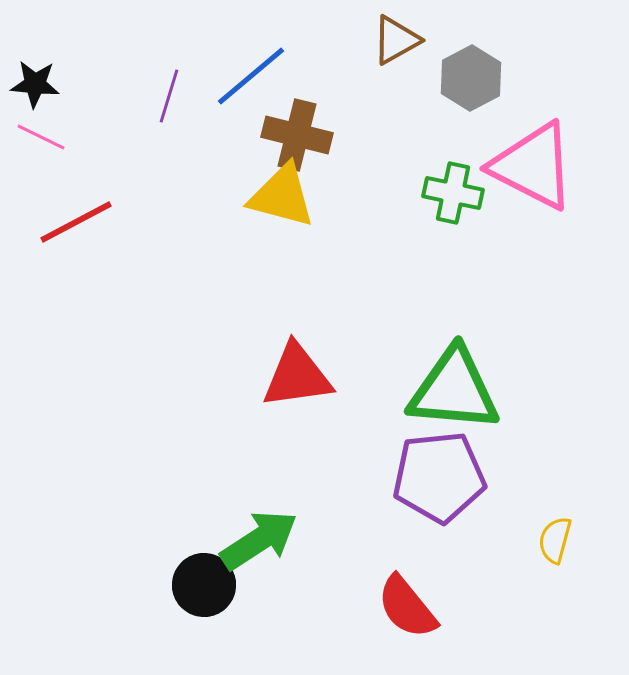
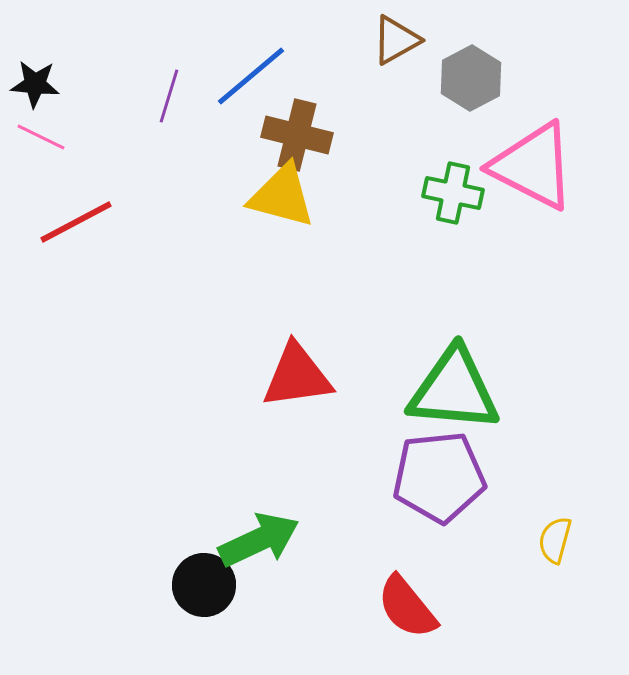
green arrow: rotated 8 degrees clockwise
